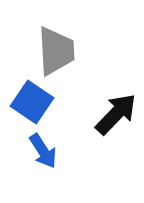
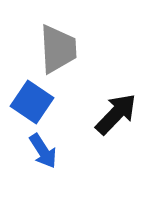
gray trapezoid: moved 2 px right, 2 px up
